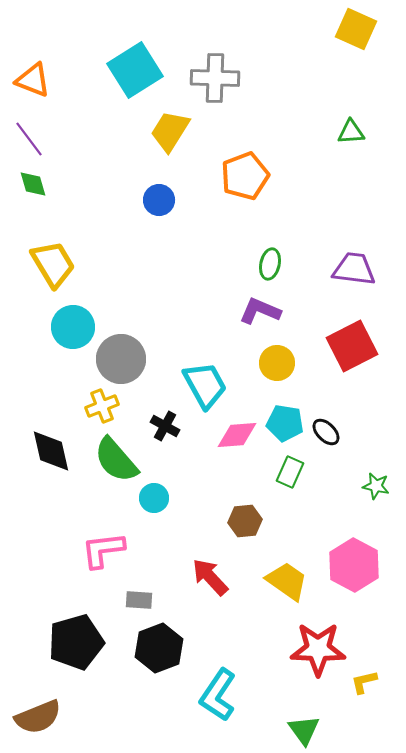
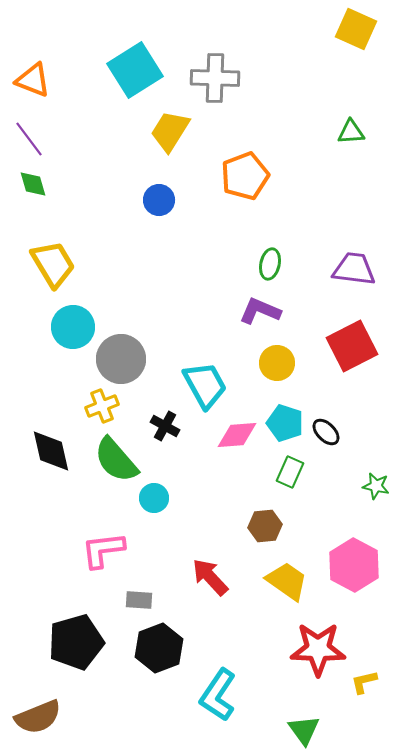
cyan pentagon at (285, 423): rotated 9 degrees clockwise
brown hexagon at (245, 521): moved 20 px right, 5 px down
